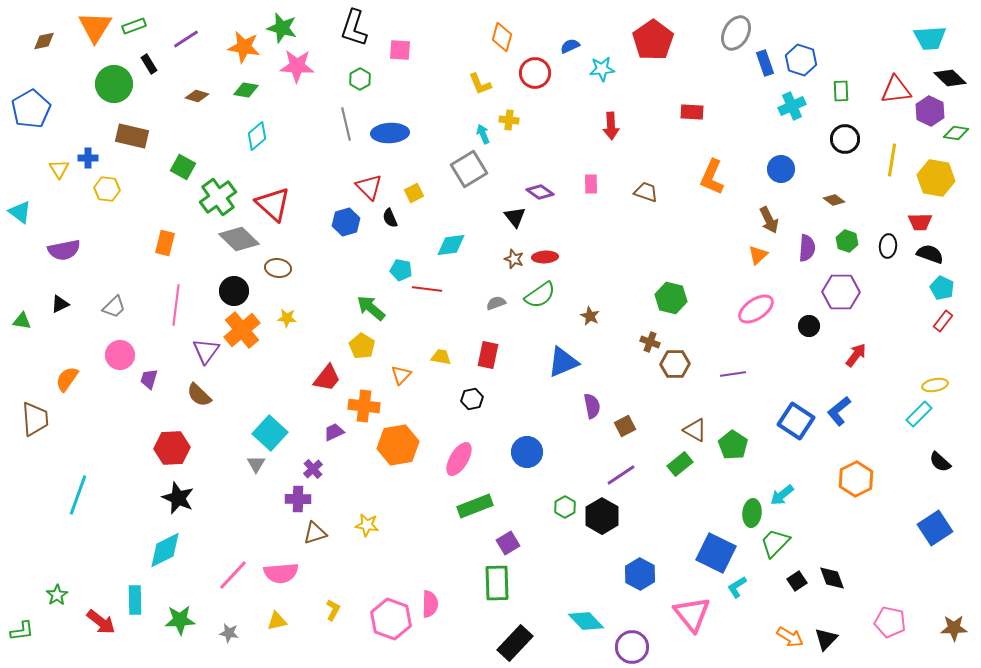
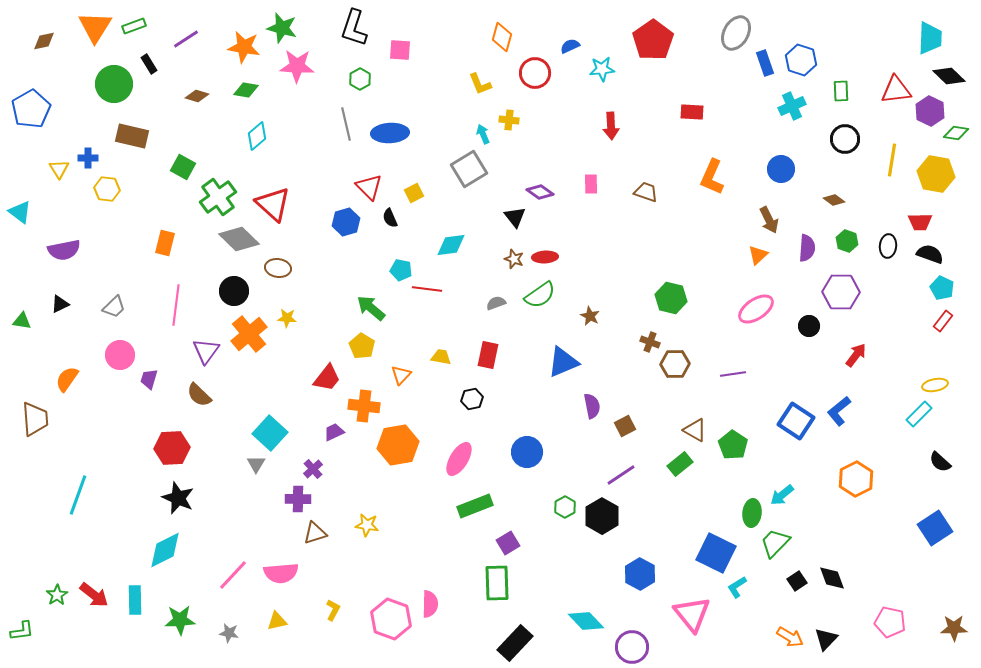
cyan trapezoid at (930, 38): rotated 84 degrees counterclockwise
black diamond at (950, 78): moved 1 px left, 2 px up
yellow hexagon at (936, 178): moved 4 px up
orange cross at (242, 330): moved 7 px right, 4 px down
red arrow at (101, 622): moved 7 px left, 27 px up
